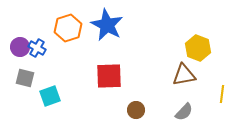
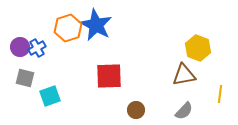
blue star: moved 11 px left
blue cross: rotated 30 degrees clockwise
yellow line: moved 2 px left
gray semicircle: moved 1 px up
